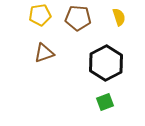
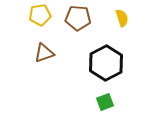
yellow semicircle: moved 3 px right, 1 px down
